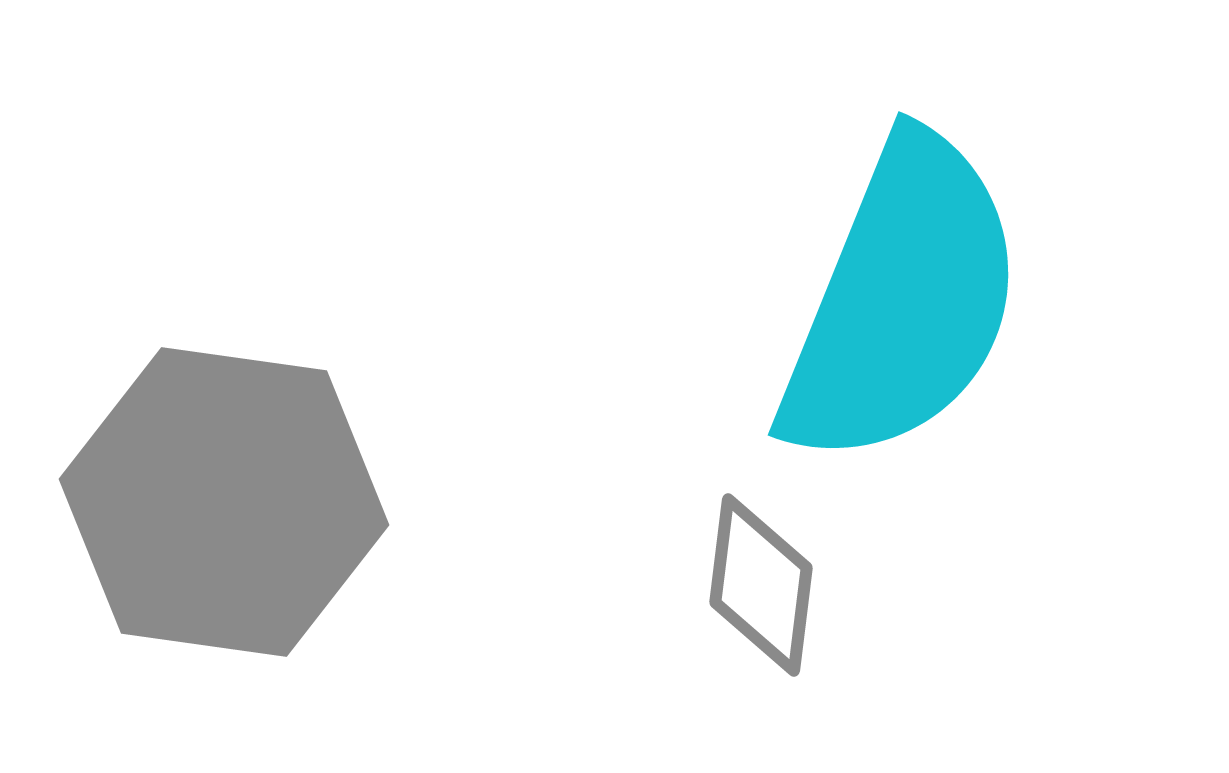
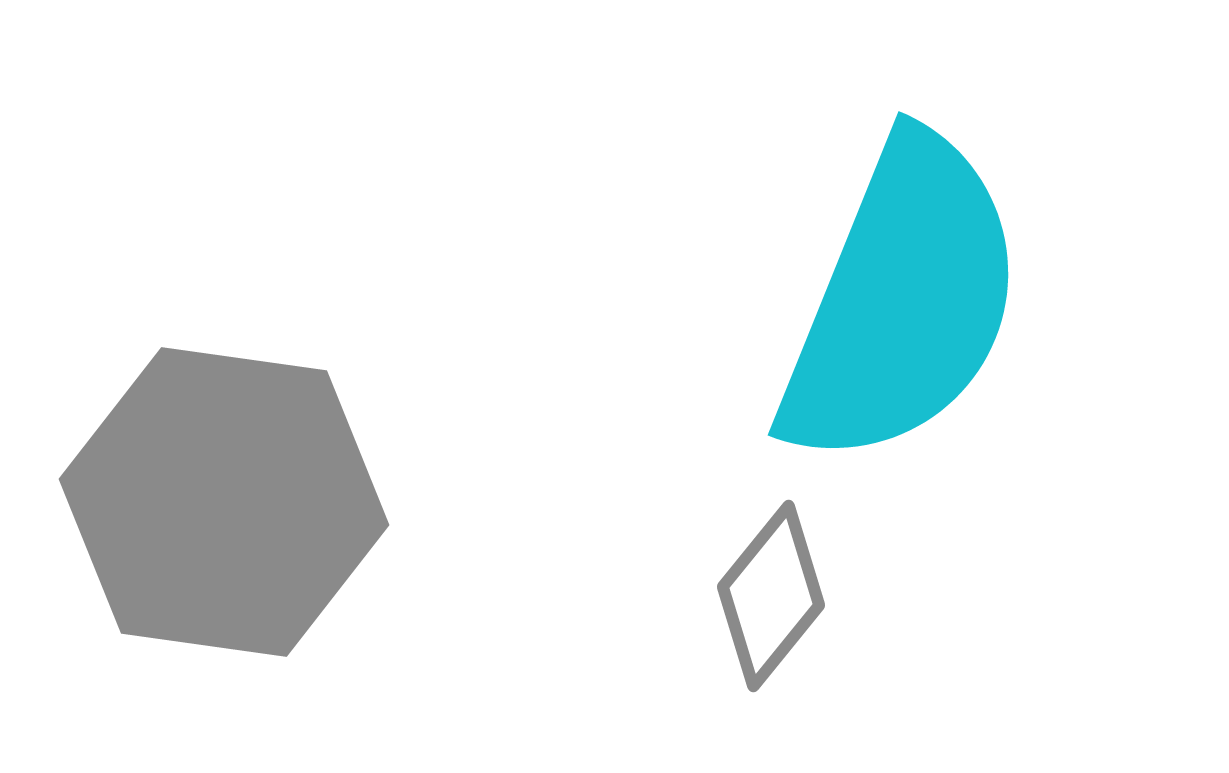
gray diamond: moved 10 px right, 11 px down; rotated 32 degrees clockwise
